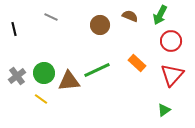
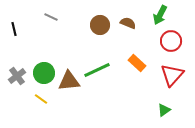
brown semicircle: moved 2 px left, 7 px down
